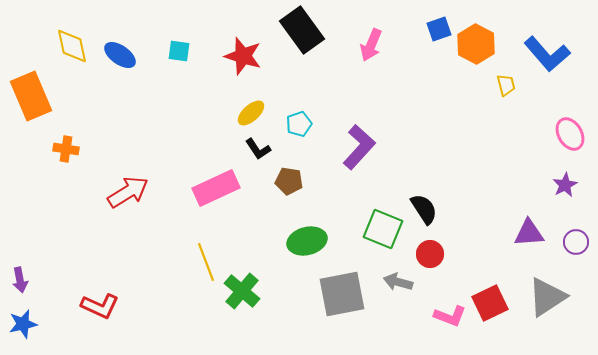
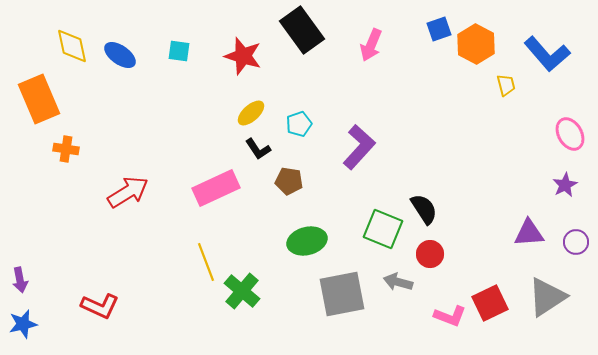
orange rectangle: moved 8 px right, 3 px down
